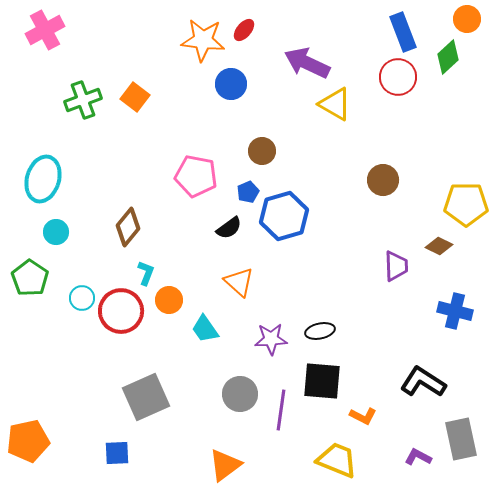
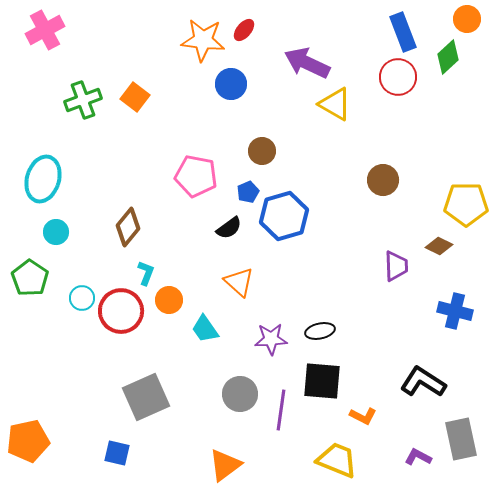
blue square at (117, 453): rotated 16 degrees clockwise
